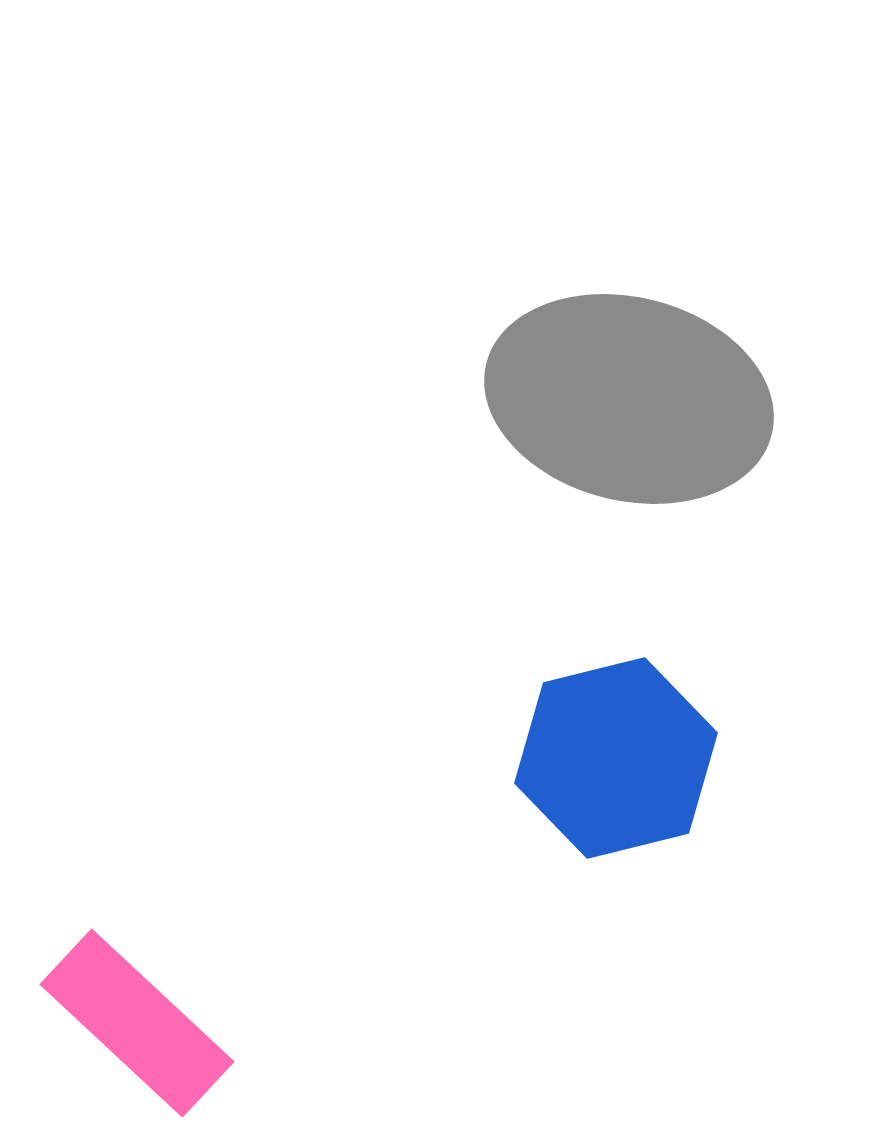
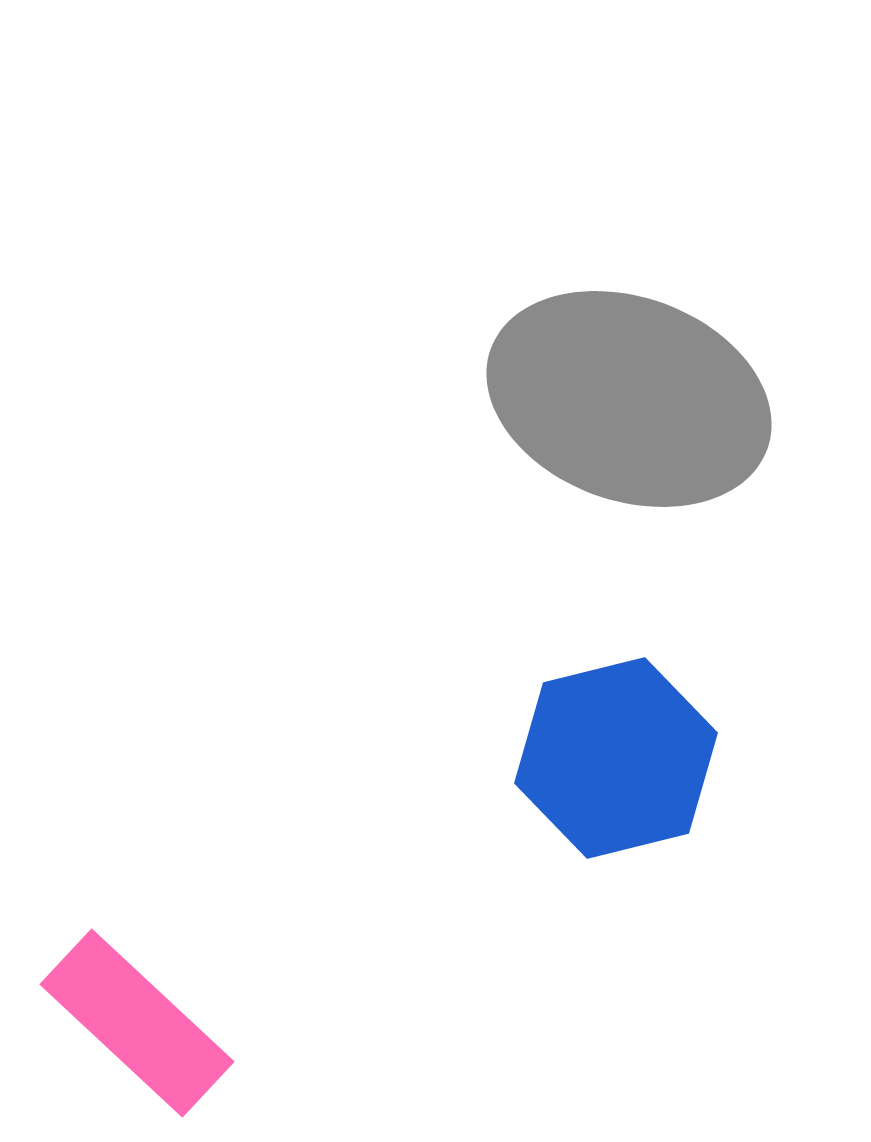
gray ellipse: rotated 6 degrees clockwise
